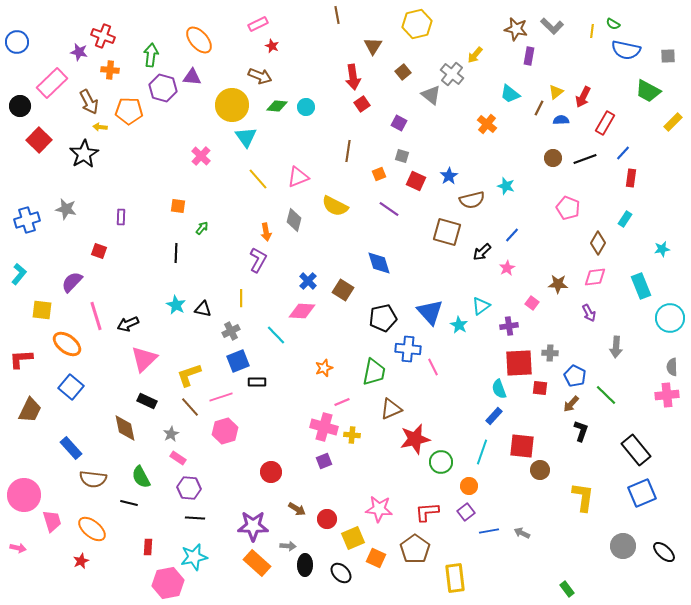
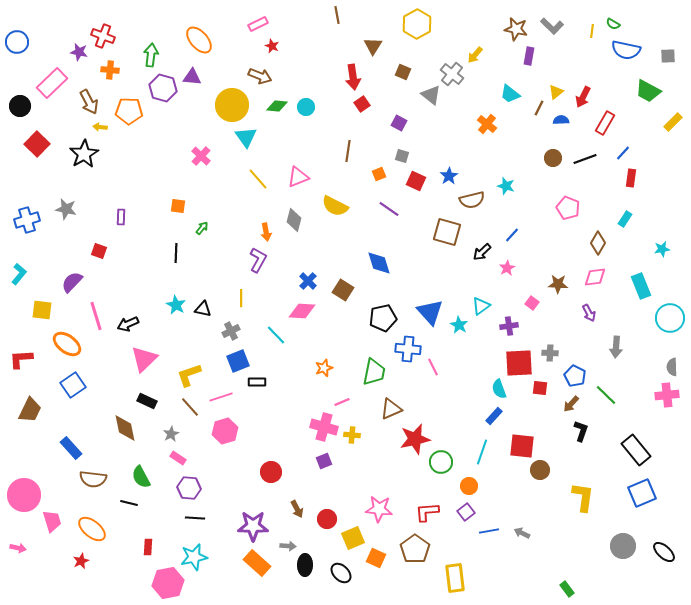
yellow hexagon at (417, 24): rotated 16 degrees counterclockwise
brown square at (403, 72): rotated 28 degrees counterclockwise
red square at (39, 140): moved 2 px left, 4 px down
blue square at (71, 387): moved 2 px right, 2 px up; rotated 15 degrees clockwise
brown arrow at (297, 509): rotated 30 degrees clockwise
